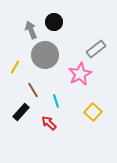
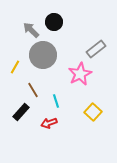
gray arrow: rotated 24 degrees counterclockwise
gray circle: moved 2 px left
red arrow: rotated 63 degrees counterclockwise
